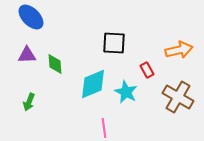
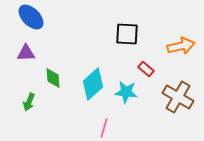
black square: moved 13 px right, 9 px up
orange arrow: moved 2 px right, 4 px up
purple triangle: moved 1 px left, 2 px up
green diamond: moved 2 px left, 14 px down
red rectangle: moved 1 px left, 1 px up; rotated 21 degrees counterclockwise
cyan diamond: rotated 20 degrees counterclockwise
cyan star: rotated 20 degrees counterclockwise
pink line: rotated 24 degrees clockwise
